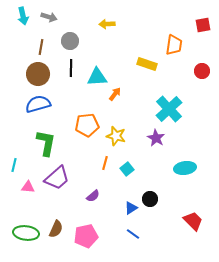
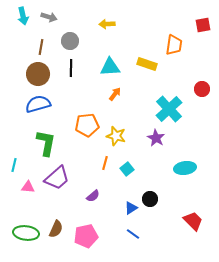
red circle: moved 18 px down
cyan triangle: moved 13 px right, 10 px up
